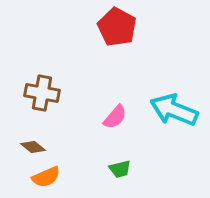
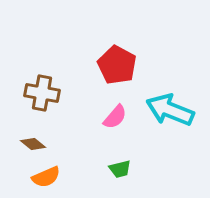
red pentagon: moved 38 px down
cyan arrow: moved 4 px left
brown diamond: moved 3 px up
